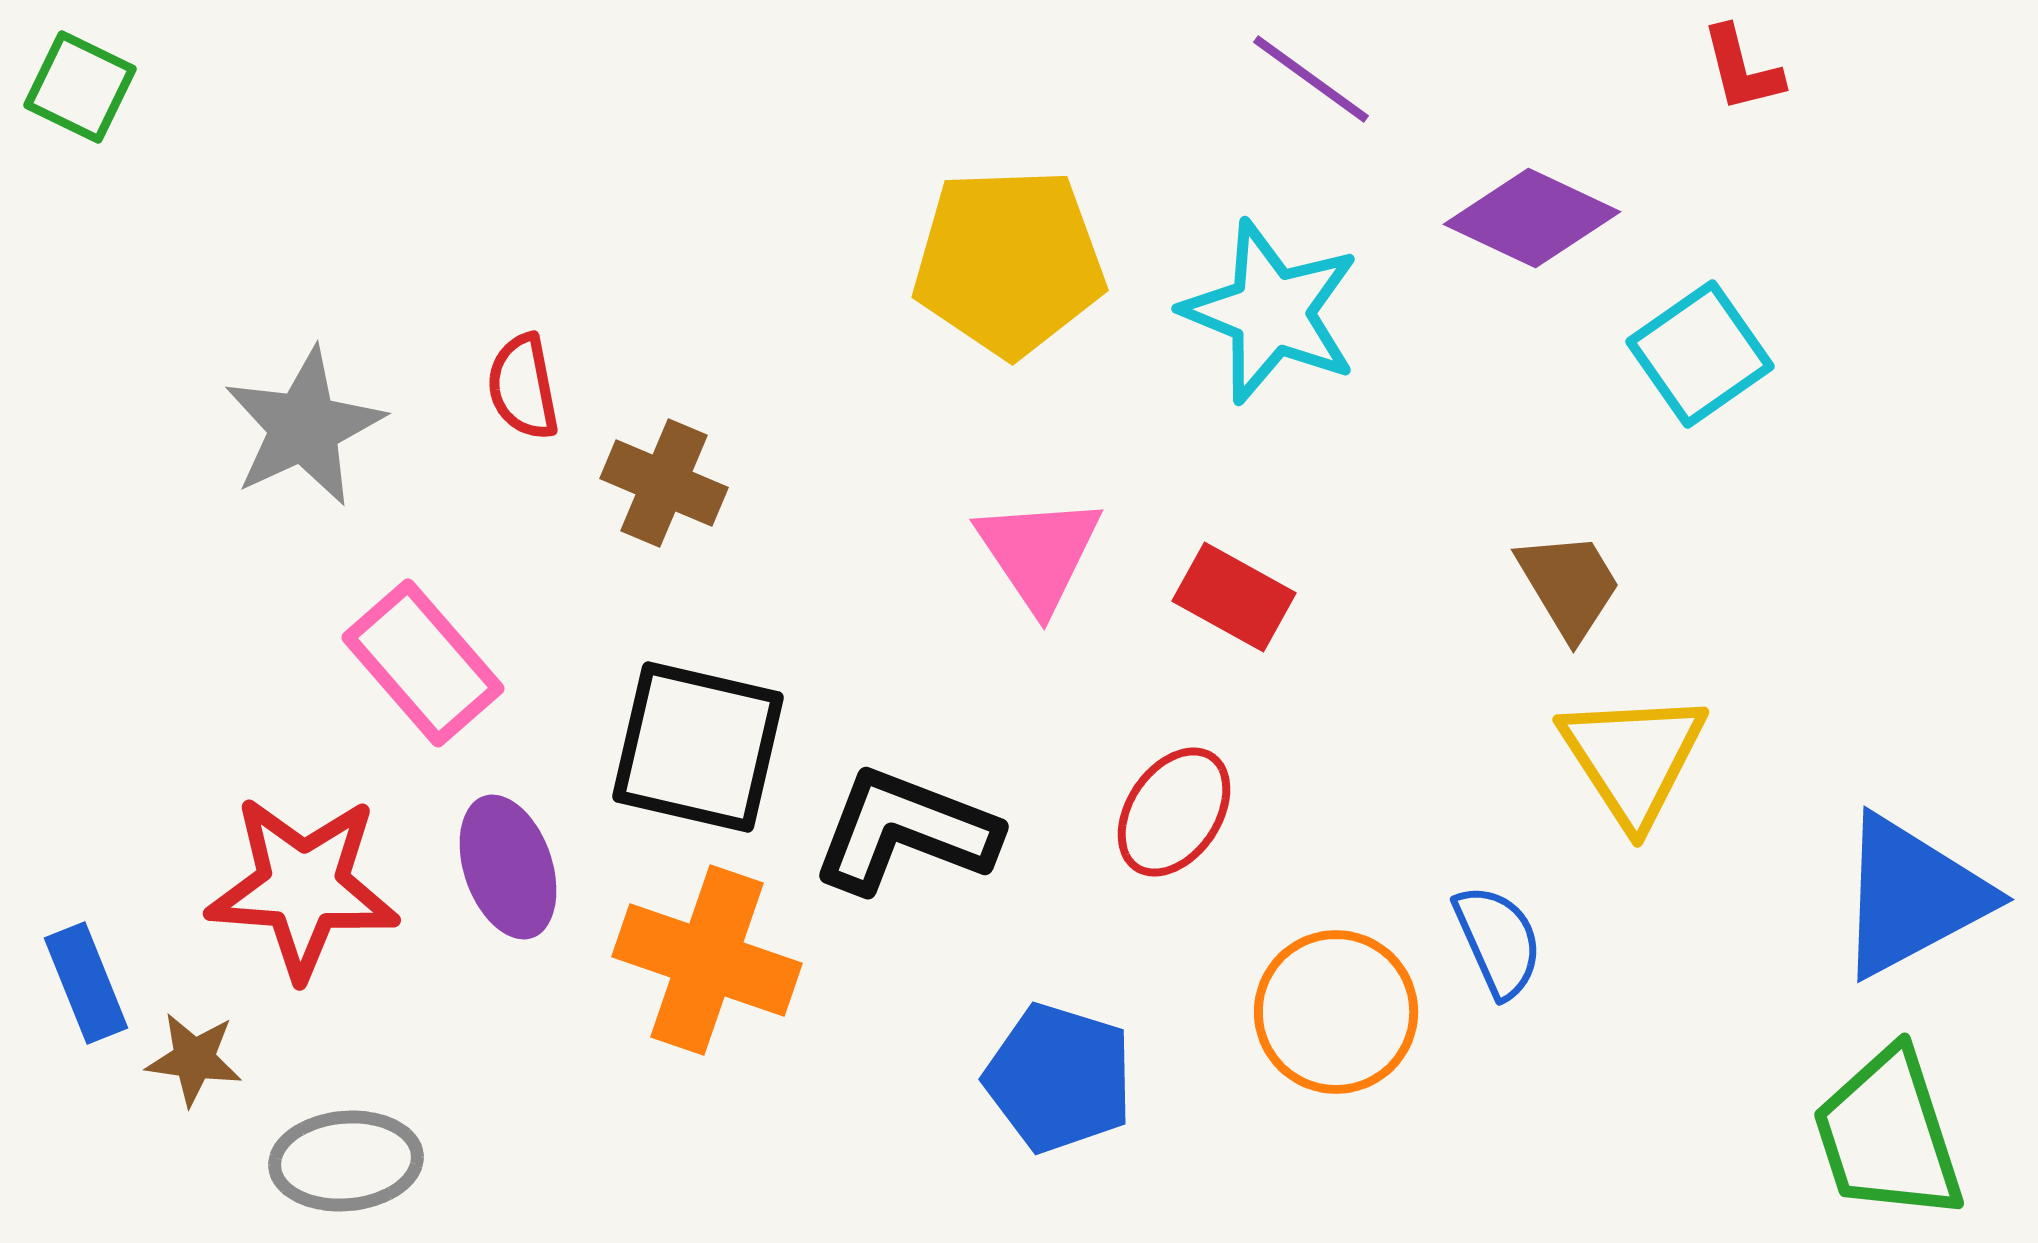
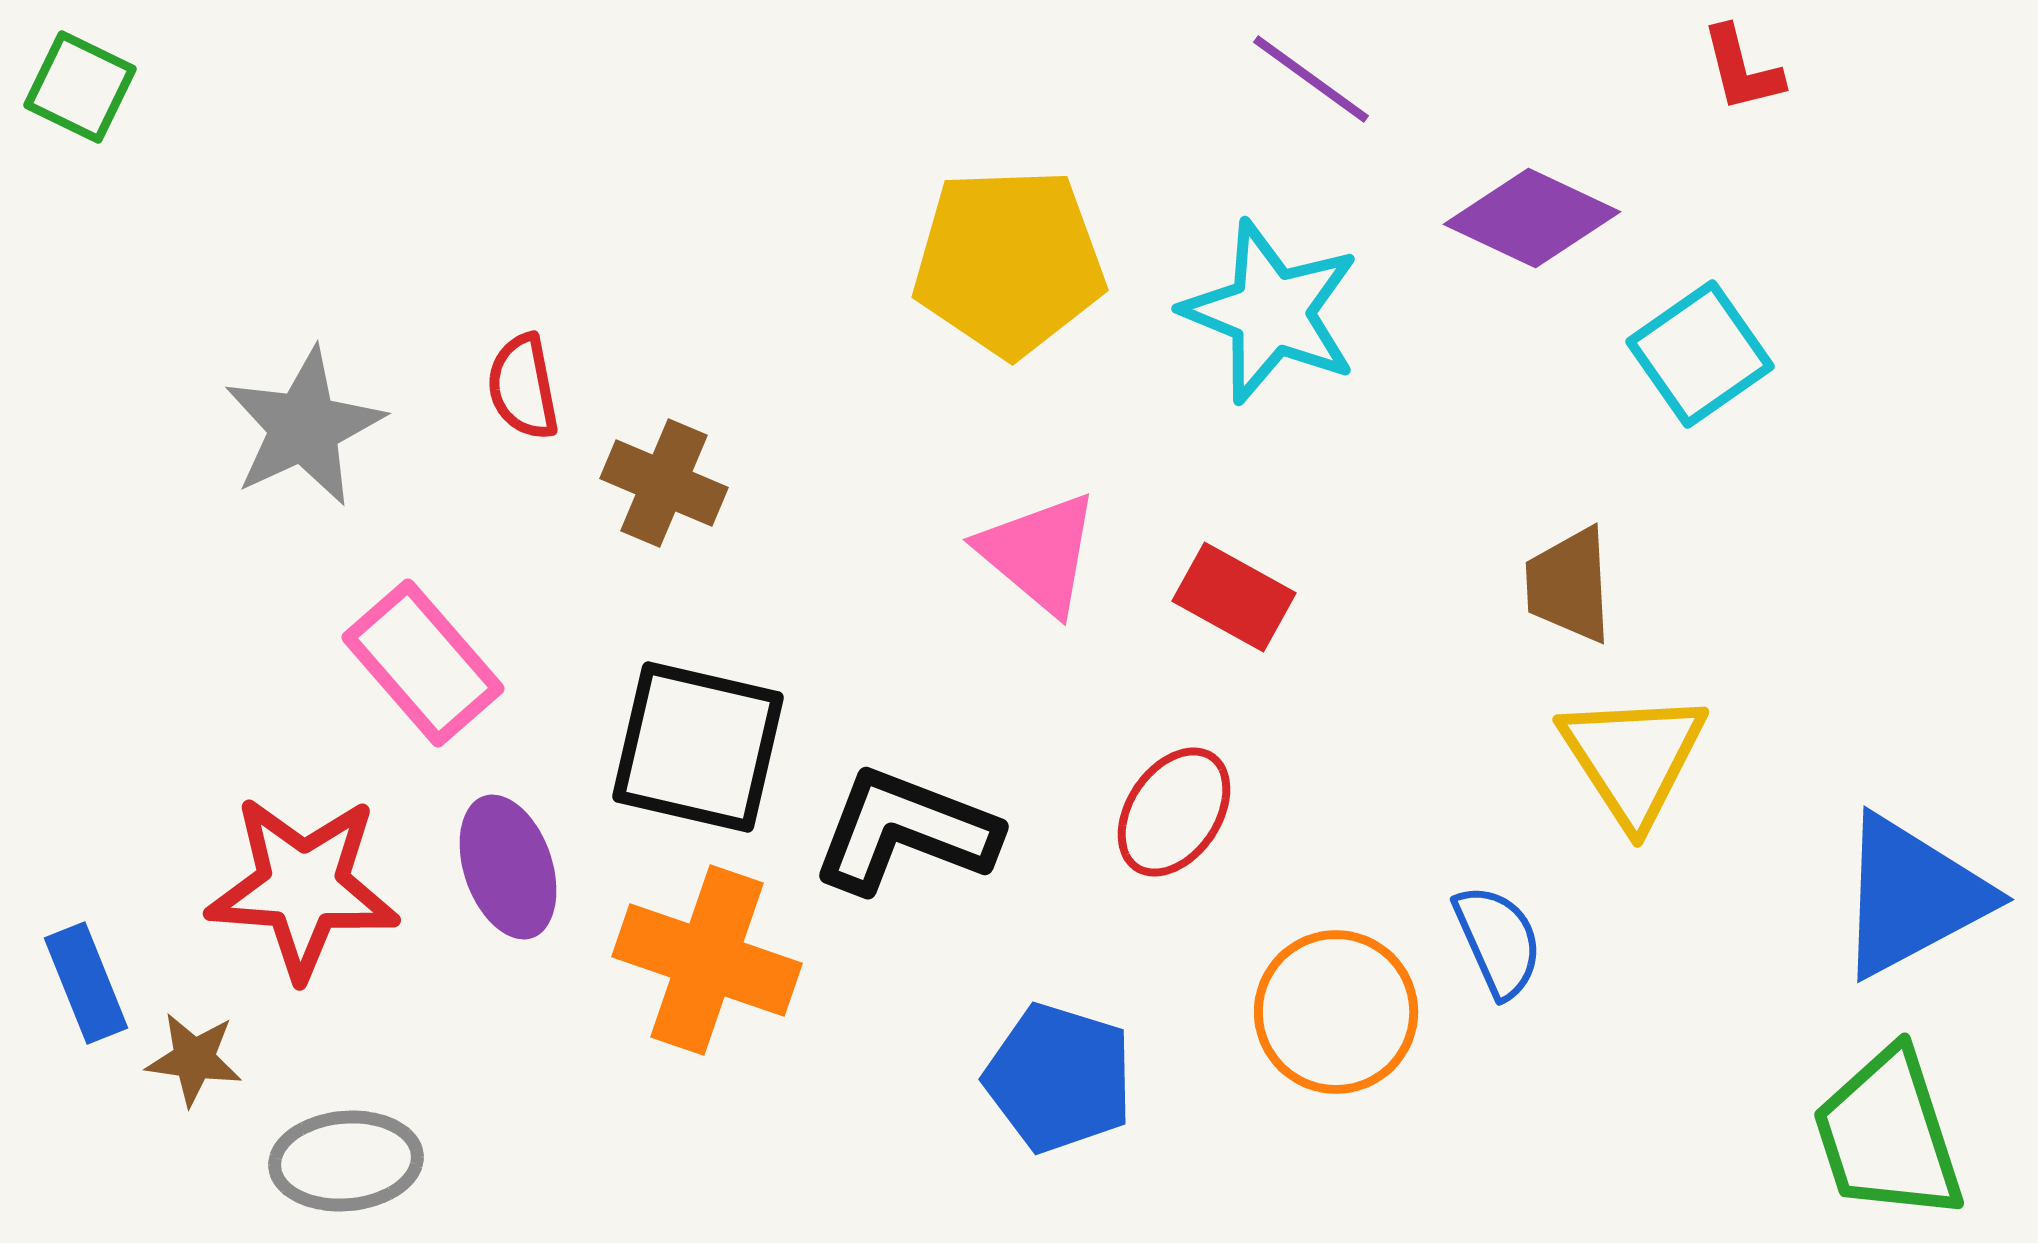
pink triangle: rotated 16 degrees counterclockwise
brown trapezoid: rotated 152 degrees counterclockwise
